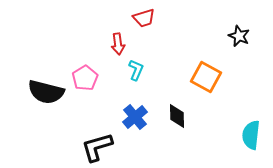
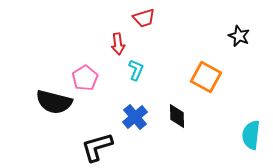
black semicircle: moved 8 px right, 10 px down
